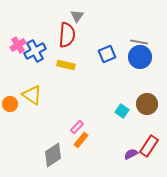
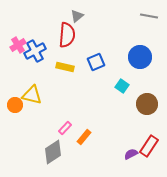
gray triangle: rotated 16 degrees clockwise
gray line: moved 10 px right, 26 px up
blue square: moved 11 px left, 8 px down
yellow rectangle: moved 1 px left, 2 px down
yellow triangle: rotated 20 degrees counterclockwise
orange circle: moved 5 px right, 1 px down
cyan square: moved 25 px up
pink rectangle: moved 12 px left, 1 px down
orange rectangle: moved 3 px right, 3 px up
gray diamond: moved 3 px up
